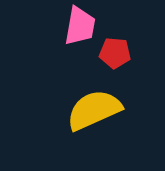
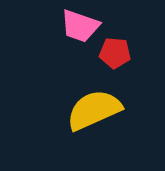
pink trapezoid: rotated 99 degrees clockwise
